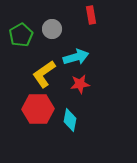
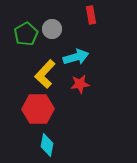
green pentagon: moved 5 px right, 1 px up
yellow L-shape: moved 1 px right; rotated 12 degrees counterclockwise
cyan diamond: moved 23 px left, 25 px down
